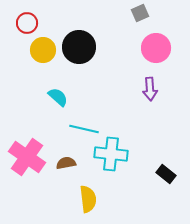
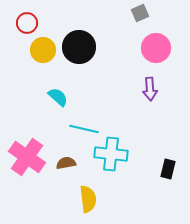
black rectangle: moved 2 px right, 5 px up; rotated 66 degrees clockwise
